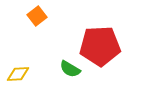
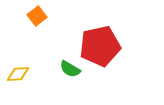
red pentagon: rotated 9 degrees counterclockwise
